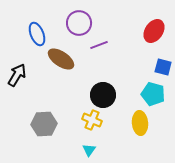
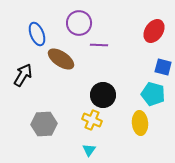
purple line: rotated 24 degrees clockwise
black arrow: moved 6 px right
